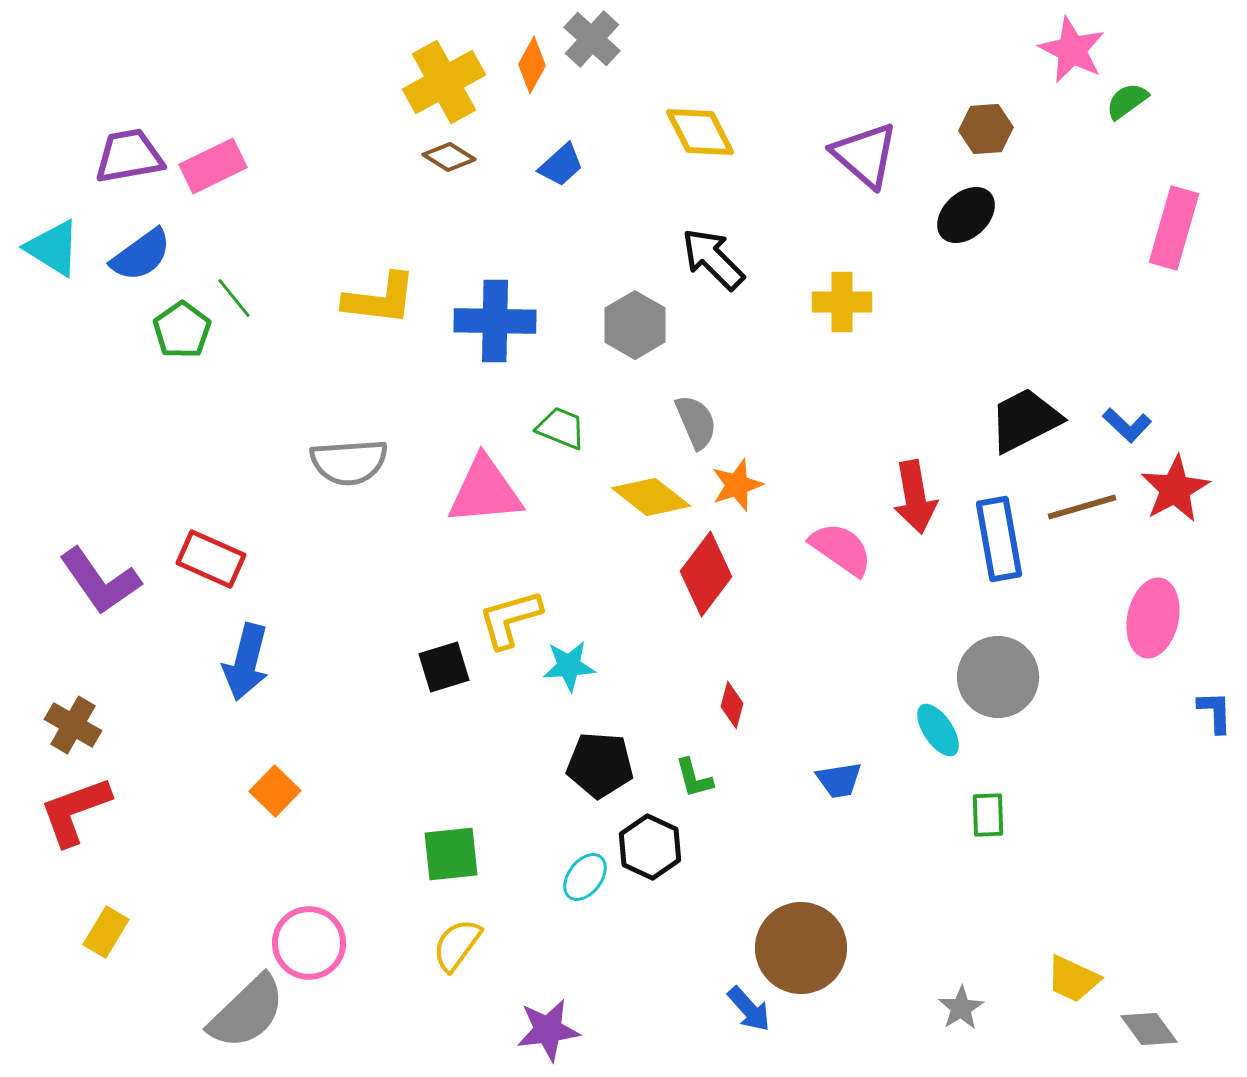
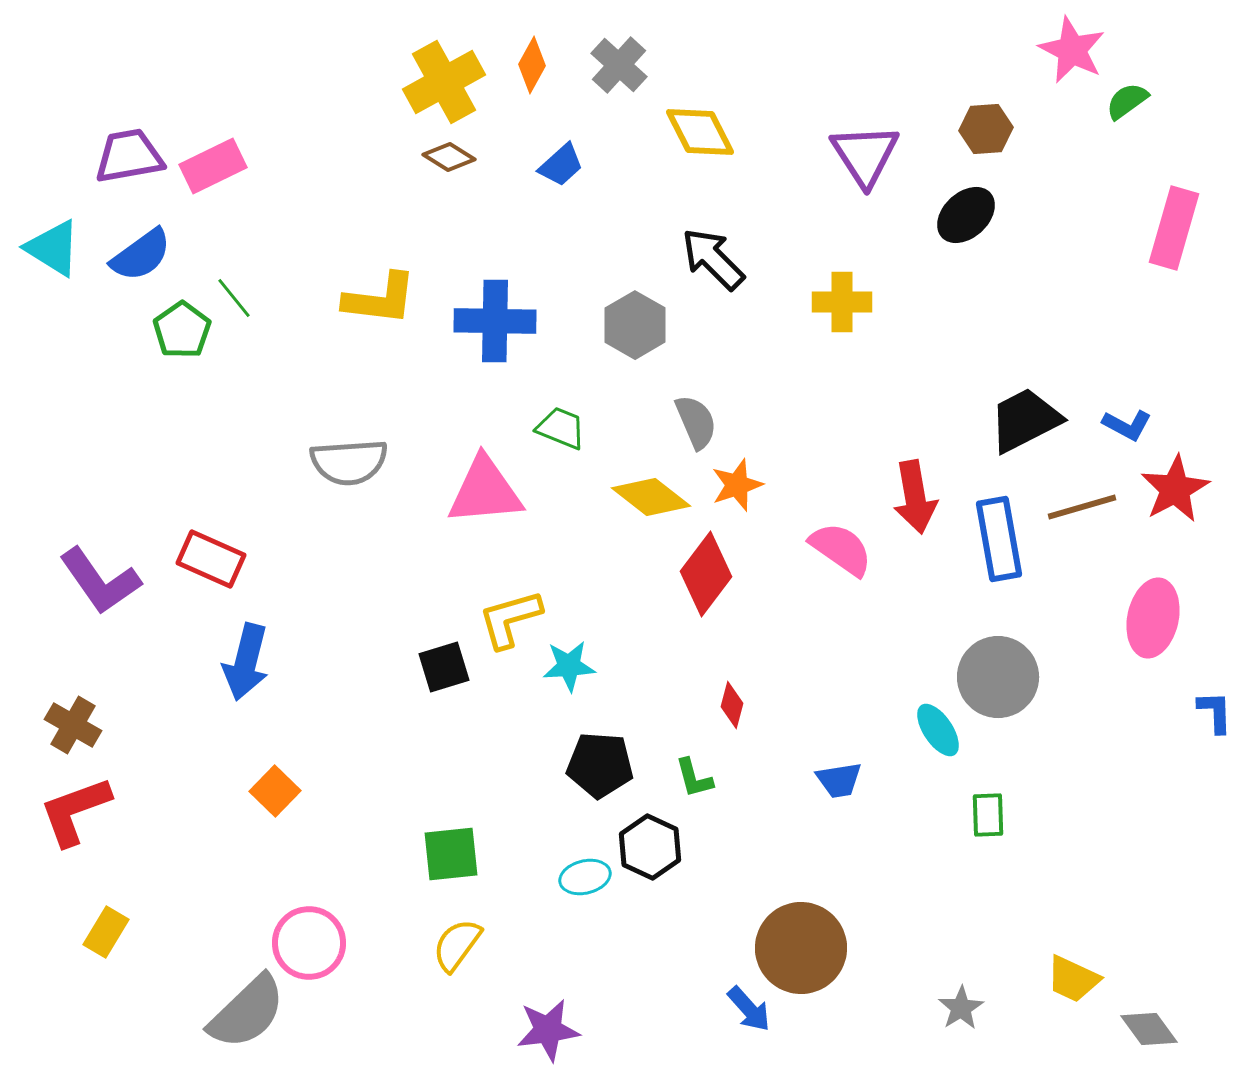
gray cross at (592, 39): moved 27 px right, 26 px down
purple triangle at (865, 155): rotated 16 degrees clockwise
blue L-shape at (1127, 425): rotated 15 degrees counterclockwise
cyan ellipse at (585, 877): rotated 39 degrees clockwise
